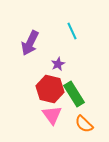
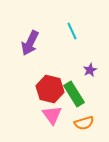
purple star: moved 32 px right, 6 px down
orange semicircle: moved 1 px up; rotated 60 degrees counterclockwise
